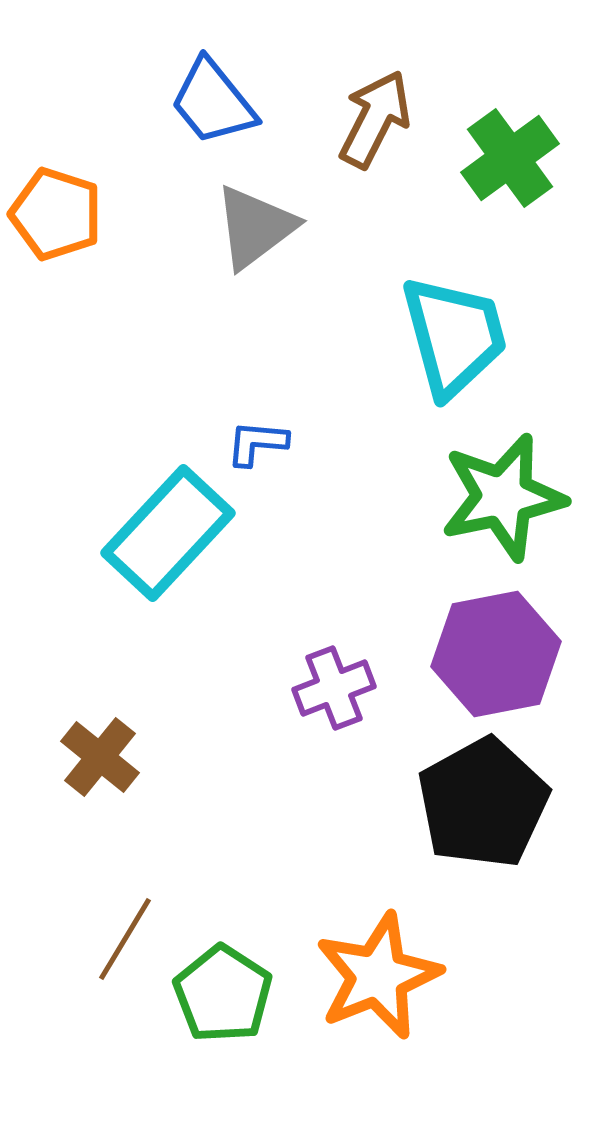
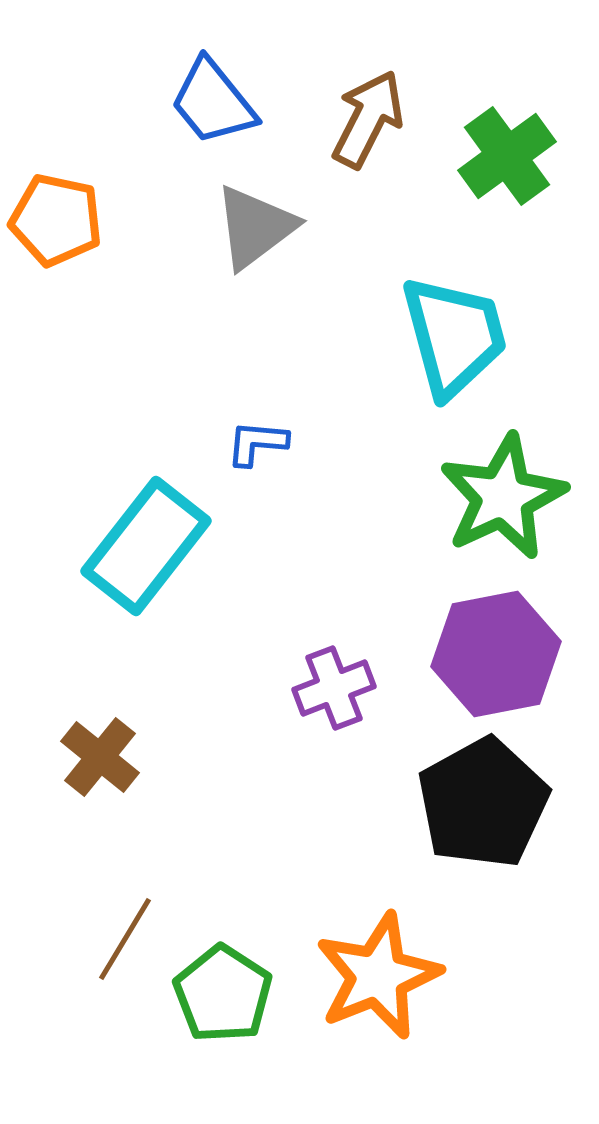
brown arrow: moved 7 px left
green cross: moved 3 px left, 2 px up
orange pentagon: moved 6 px down; rotated 6 degrees counterclockwise
green star: rotated 13 degrees counterclockwise
cyan rectangle: moved 22 px left, 13 px down; rotated 5 degrees counterclockwise
